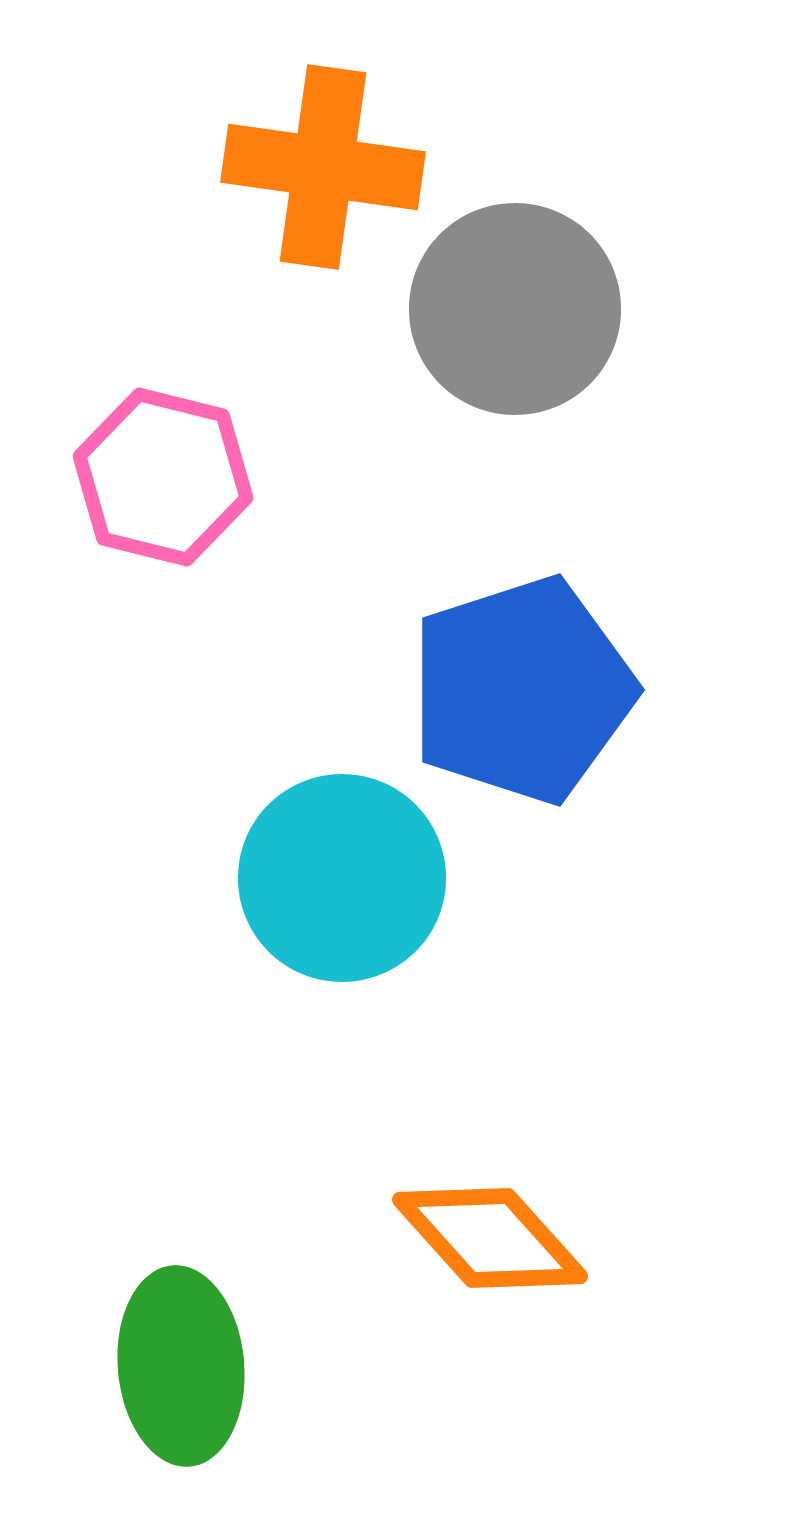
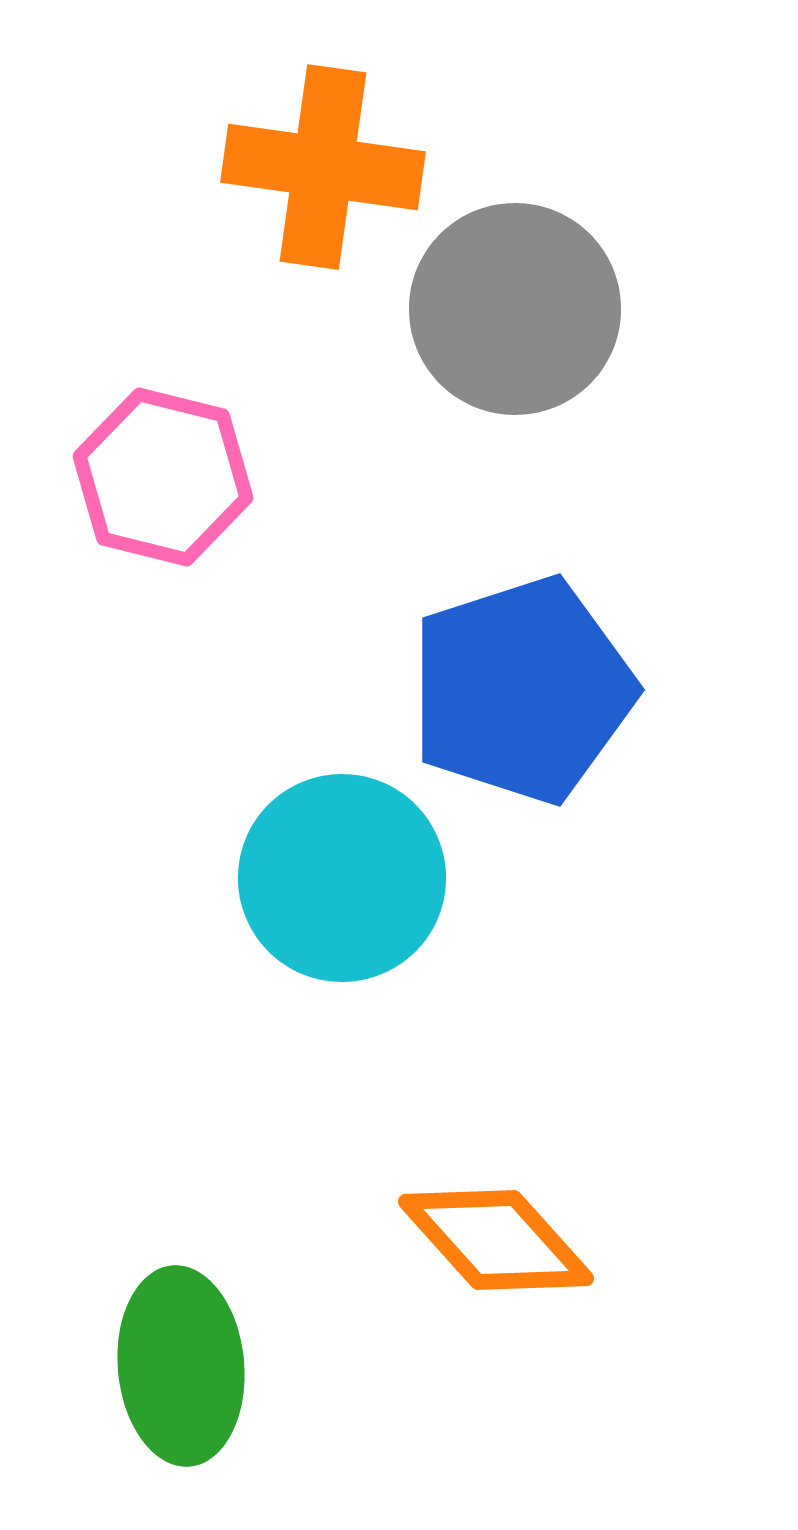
orange diamond: moved 6 px right, 2 px down
